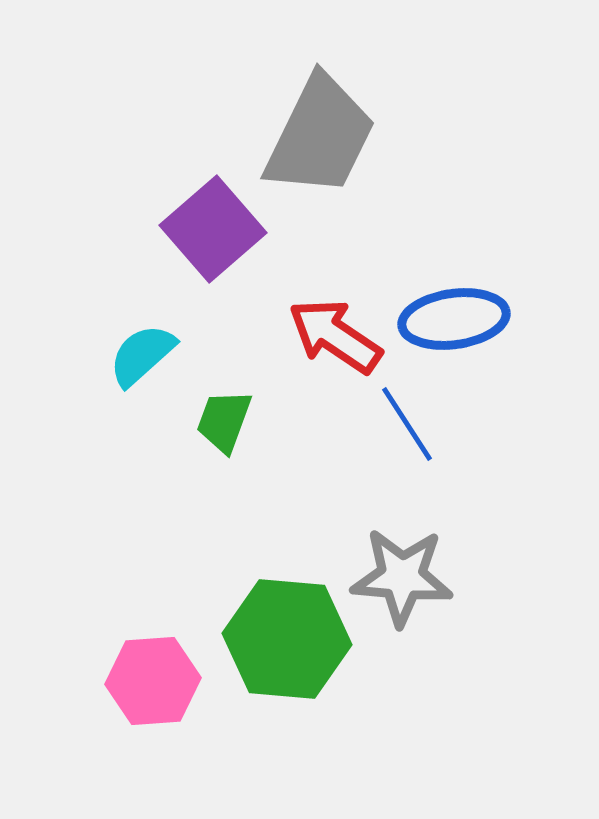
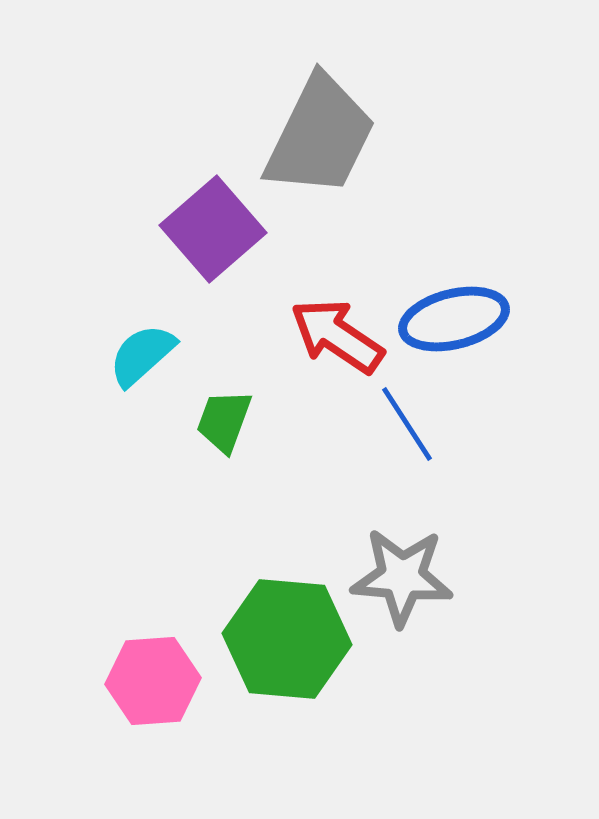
blue ellipse: rotated 6 degrees counterclockwise
red arrow: moved 2 px right
